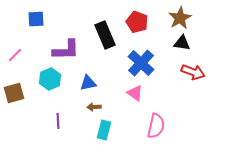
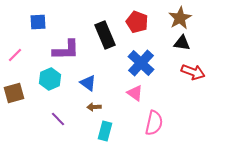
blue square: moved 2 px right, 3 px down
blue triangle: rotated 48 degrees clockwise
purple line: moved 2 px up; rotated 42 degrees counterclockwise
pink semicircle: moved 2 px left, 3 px up
cyan rectangle: moved 1 px right, 1 px down
